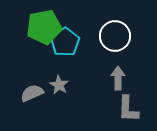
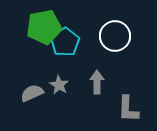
gray arrow: moved 21 px left, 4 px down
